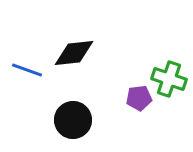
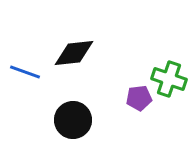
blue line: moved 2 px left, 2 px down
